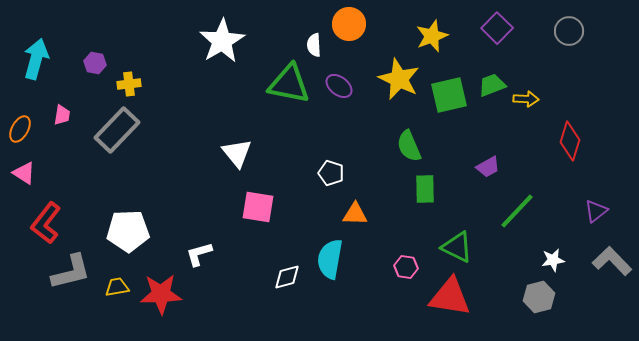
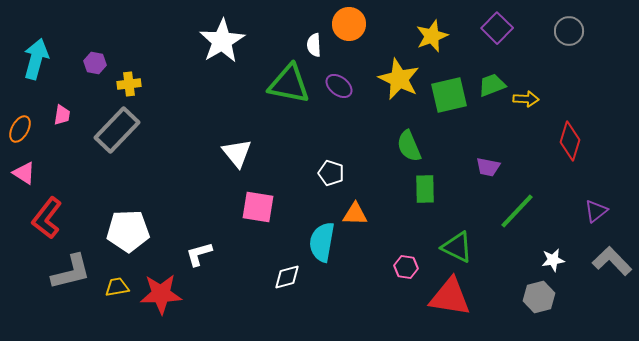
purple trapezoid at (488, 167): rotated 40 degrees clockwise
red L-shape at (46, 223): moved 1 px right, 5 px up
cyan semicircle at (330, 259): moved 8 px left, 17 px up
